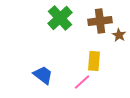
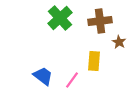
brown star: moved 7 px down
blue trapezoid: moved 1 px down
pink line: moved 10 px left, 2 px up; rotated 12 degrees counterclockwise
